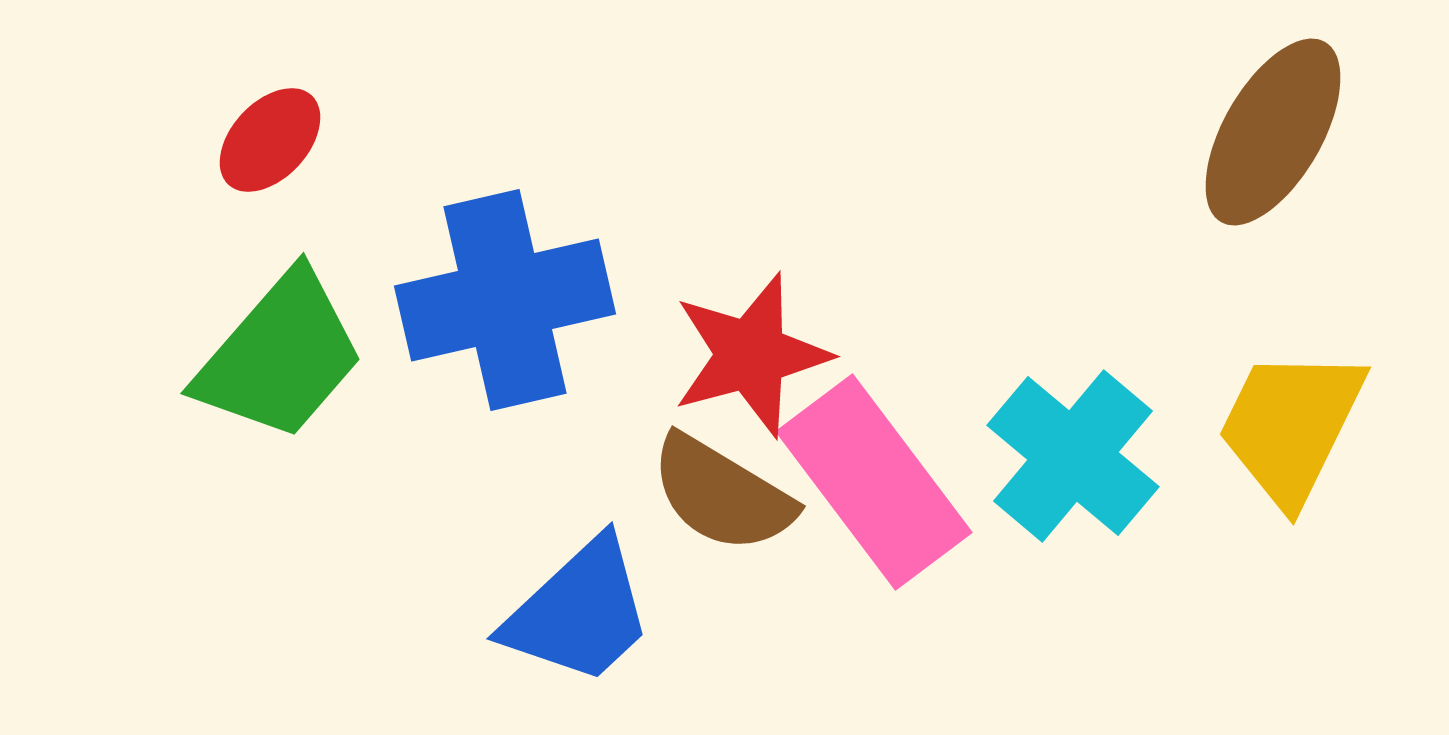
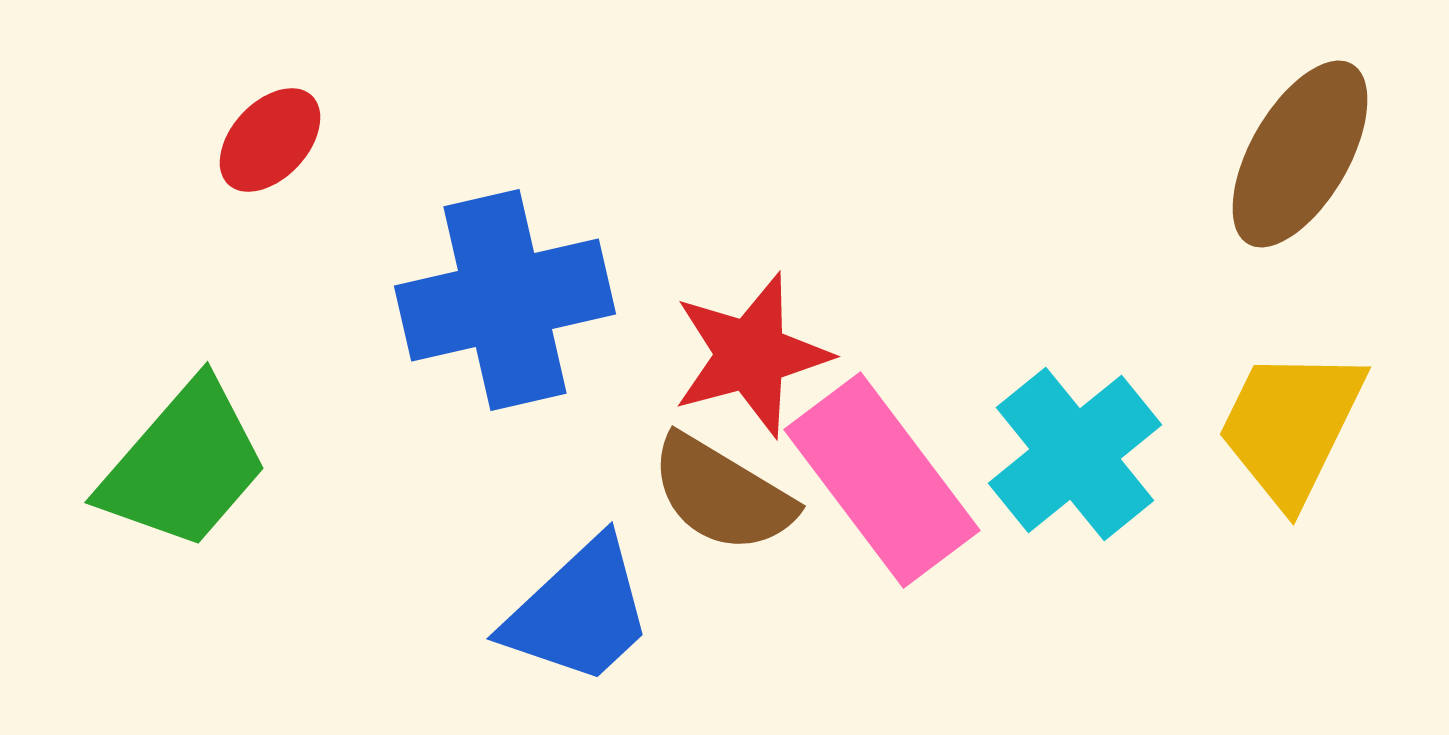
brown ellipse: moved 27 px right, 22 px down
green trapezoid: moved 96 px left, 109 px down
cyan cross: moved 2 px right, 2 px up; rotated 11 degrees clockwise
pink rectangle: moved 8 px right, 2 px up
